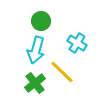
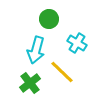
green circle: moved 8 px right, 2 px up
green cross: moved 5 px left
